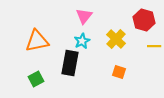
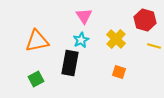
pink triangle: rotated 12 degrees counterclockwise
red hexagon: moved 1 px right
cyan star: moved 1 px left, 1 px up
yellow line: rotated 16 degrees clockwise
